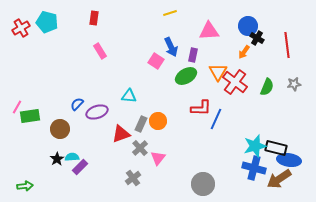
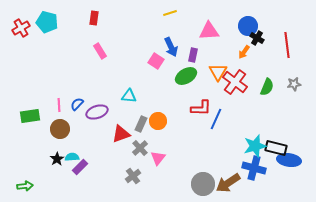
pink line at (17, 107): moved 42 px right, 2 px up; rotated 32 degrees counterclockwise
gray cross at (133, 178): moved 2 px up
brown arrow at (279, 179): moved 51 px left, 4 px down
